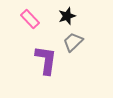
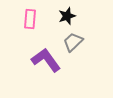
pink rectangle: rotated 48 degrees clockwise
purple L-shape: rotated 44 degrees counterclockwise
